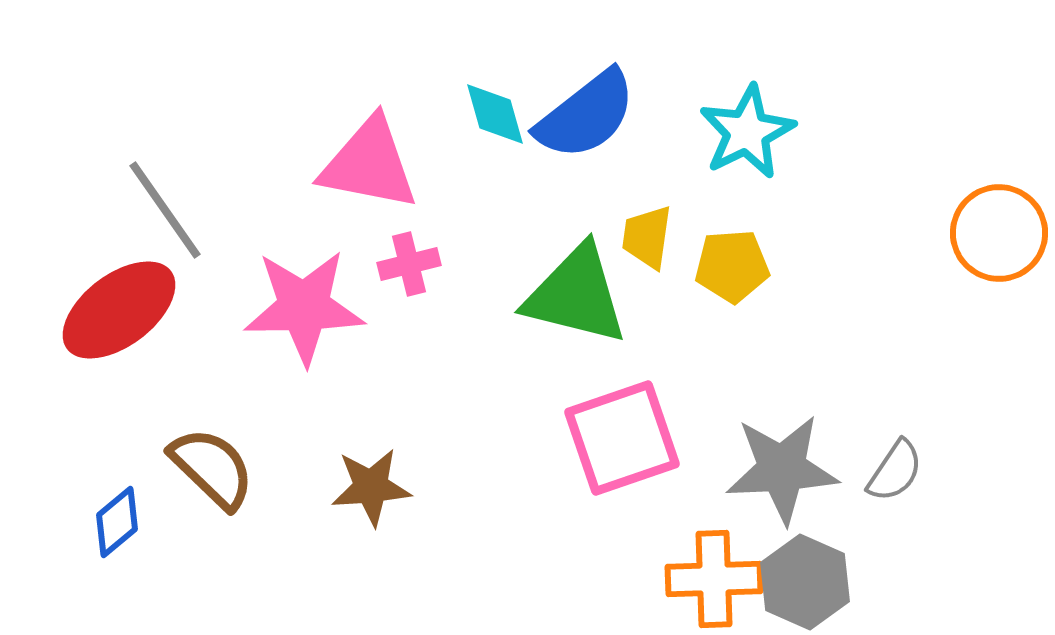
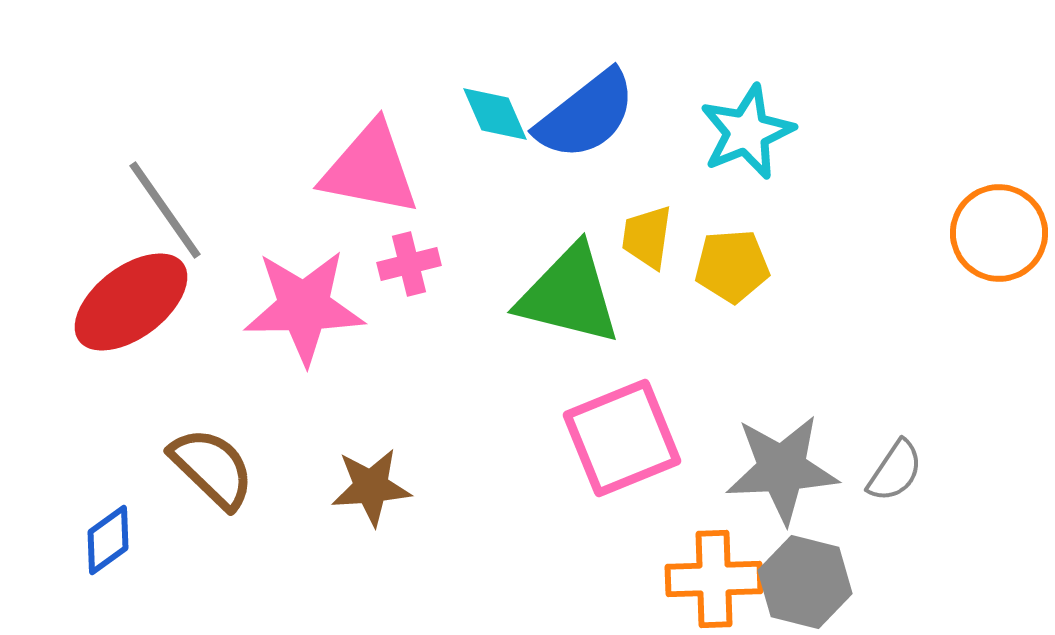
cyan diamond: rotated 8 degrees counterclockwise
cyan star: rotated 4 degrees clockwise
pink triangle: moved 1 px right, 5 px down
green triangle: moved 7 px left
red ellipse: moved 12 px right, 8 px up
pink square: rotated 3 degrees counterclockwise
blue diamond: moved 9 px left, 18 px down; rotated 4 degrees clockwise
gray hexagon: rotated 10 degrees counterclockwise
